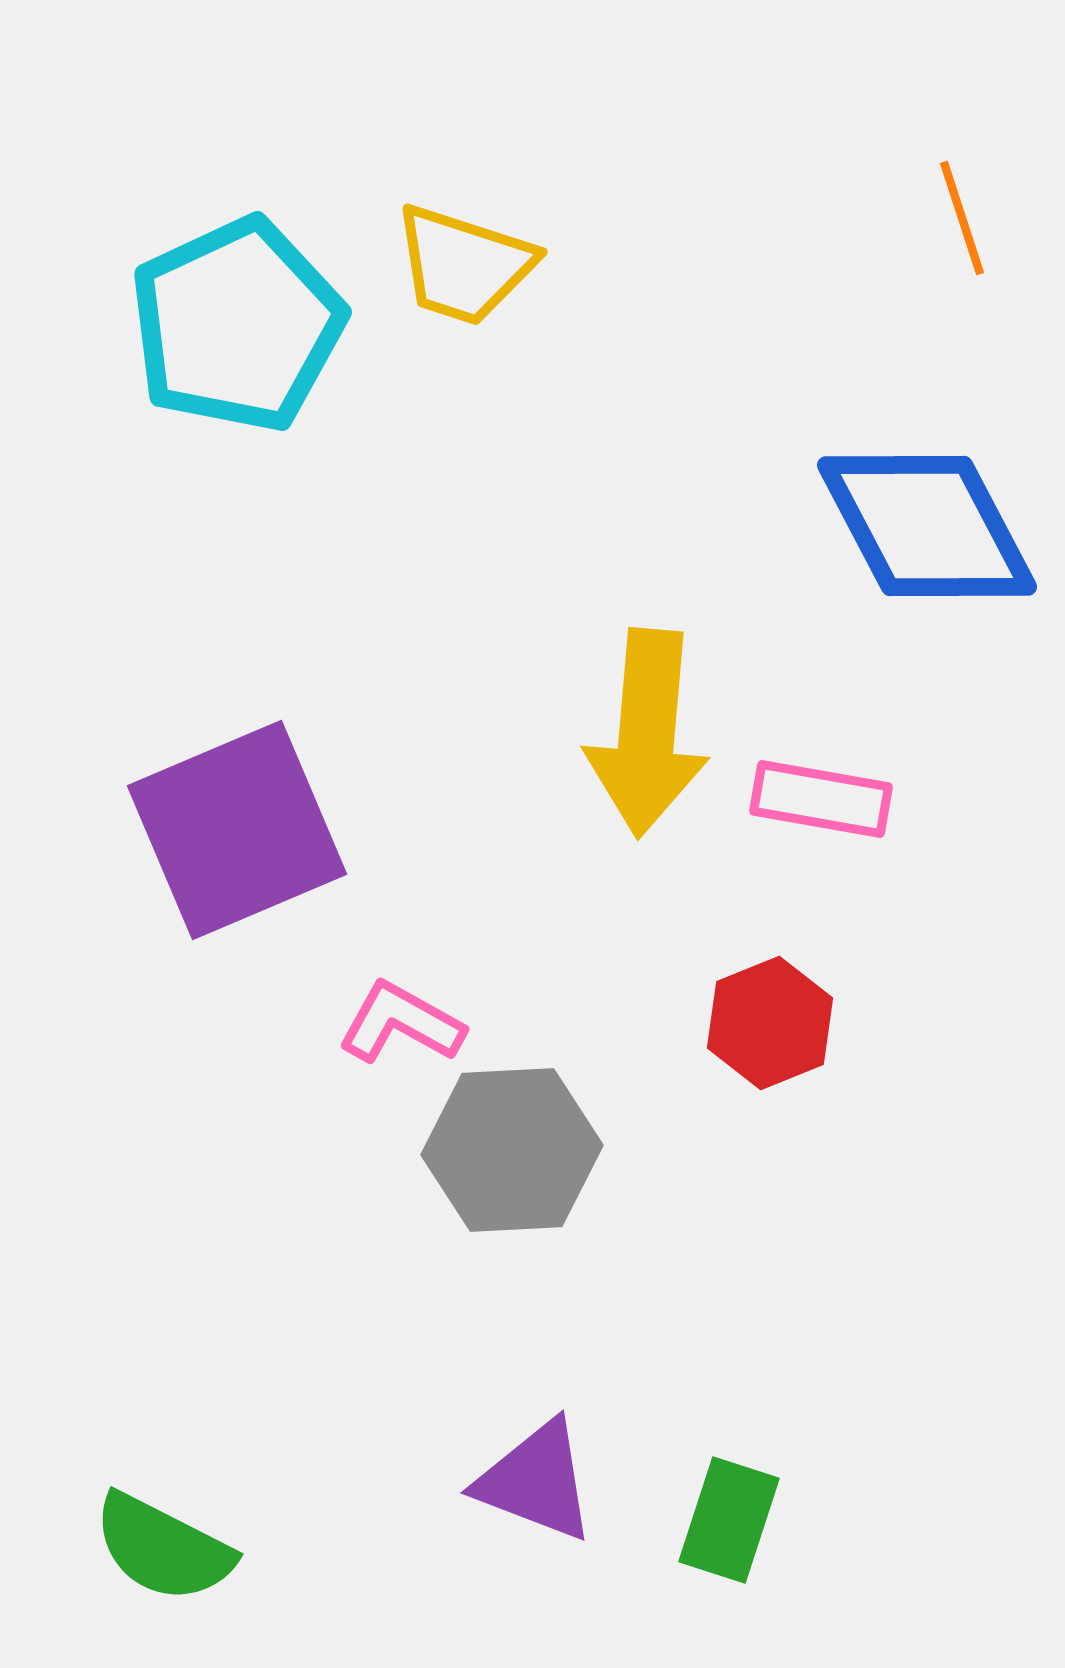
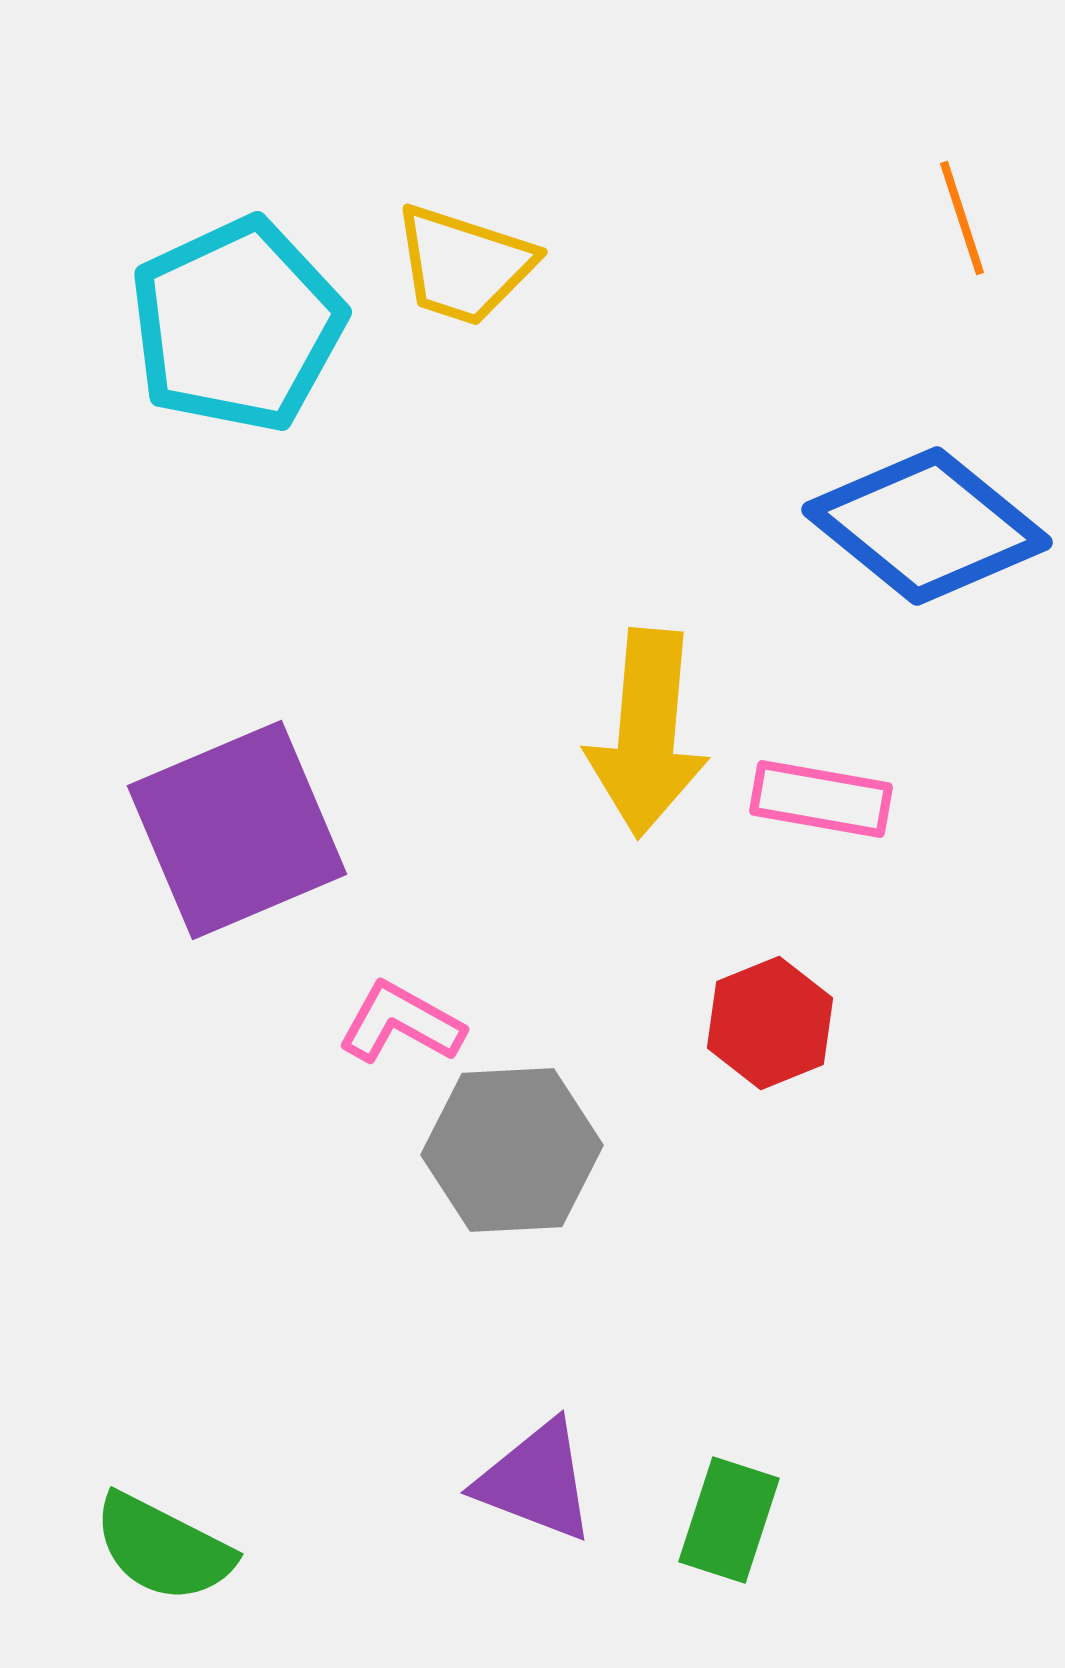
blue diamond: rotated 23 degrees counterclockwise
